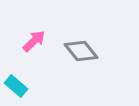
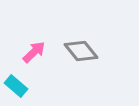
pink arrow: moved 11 px down
